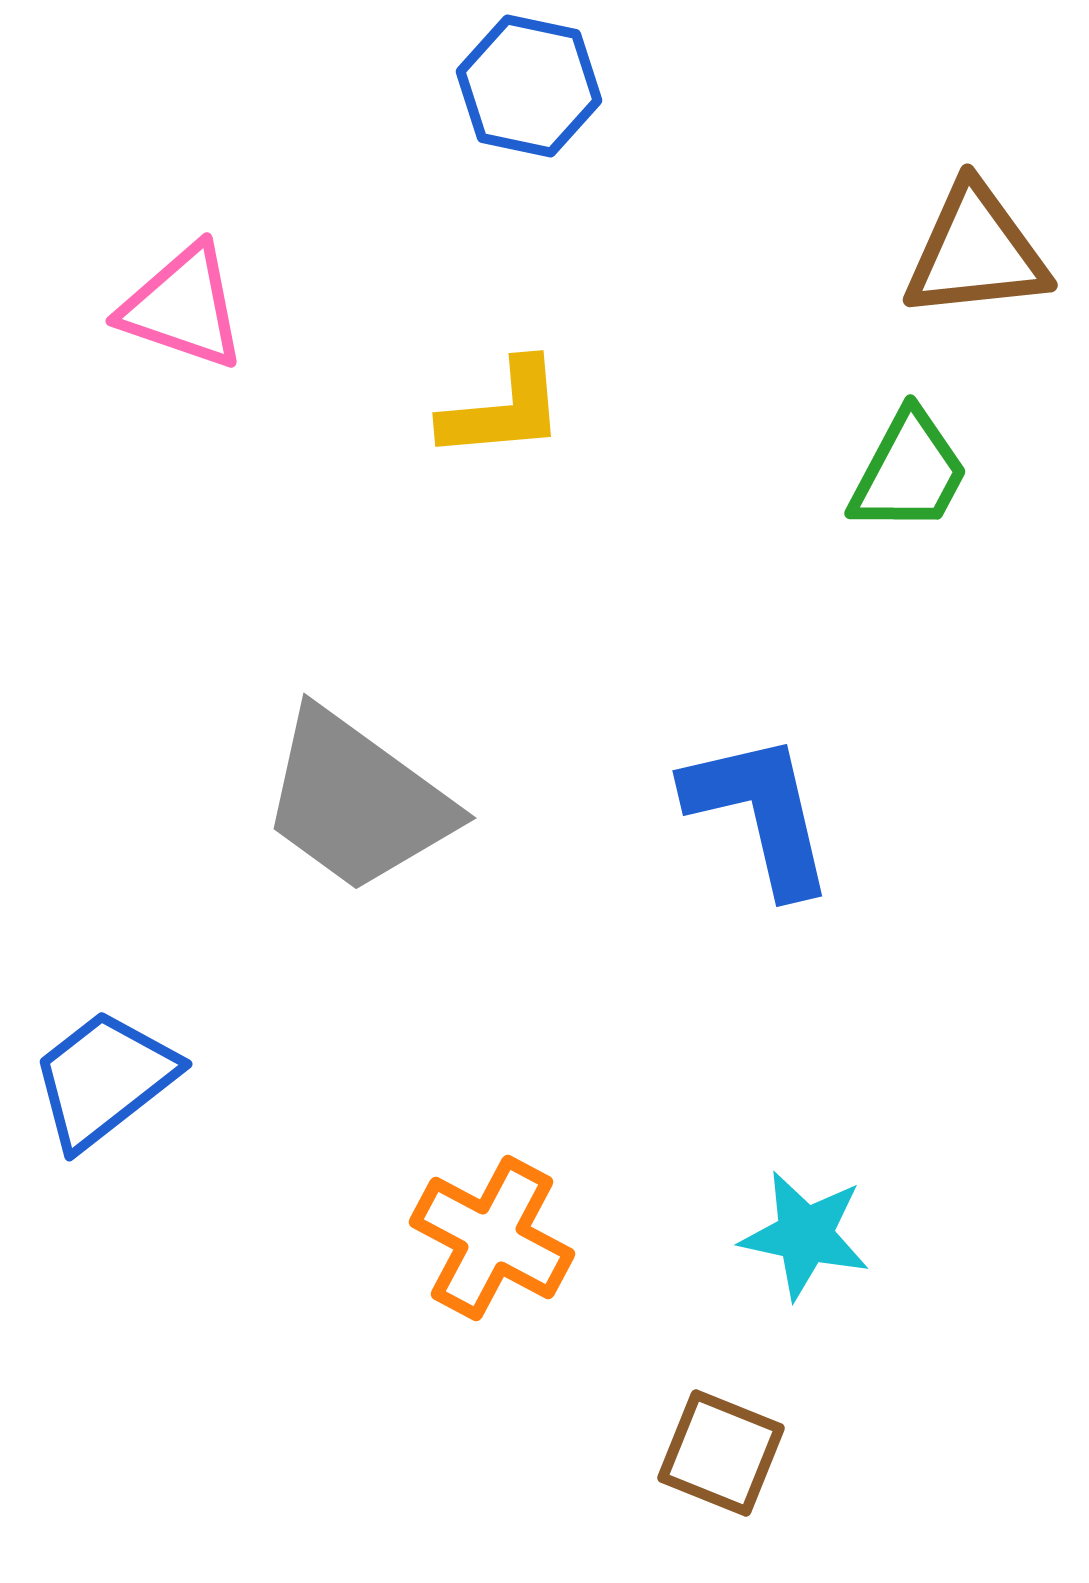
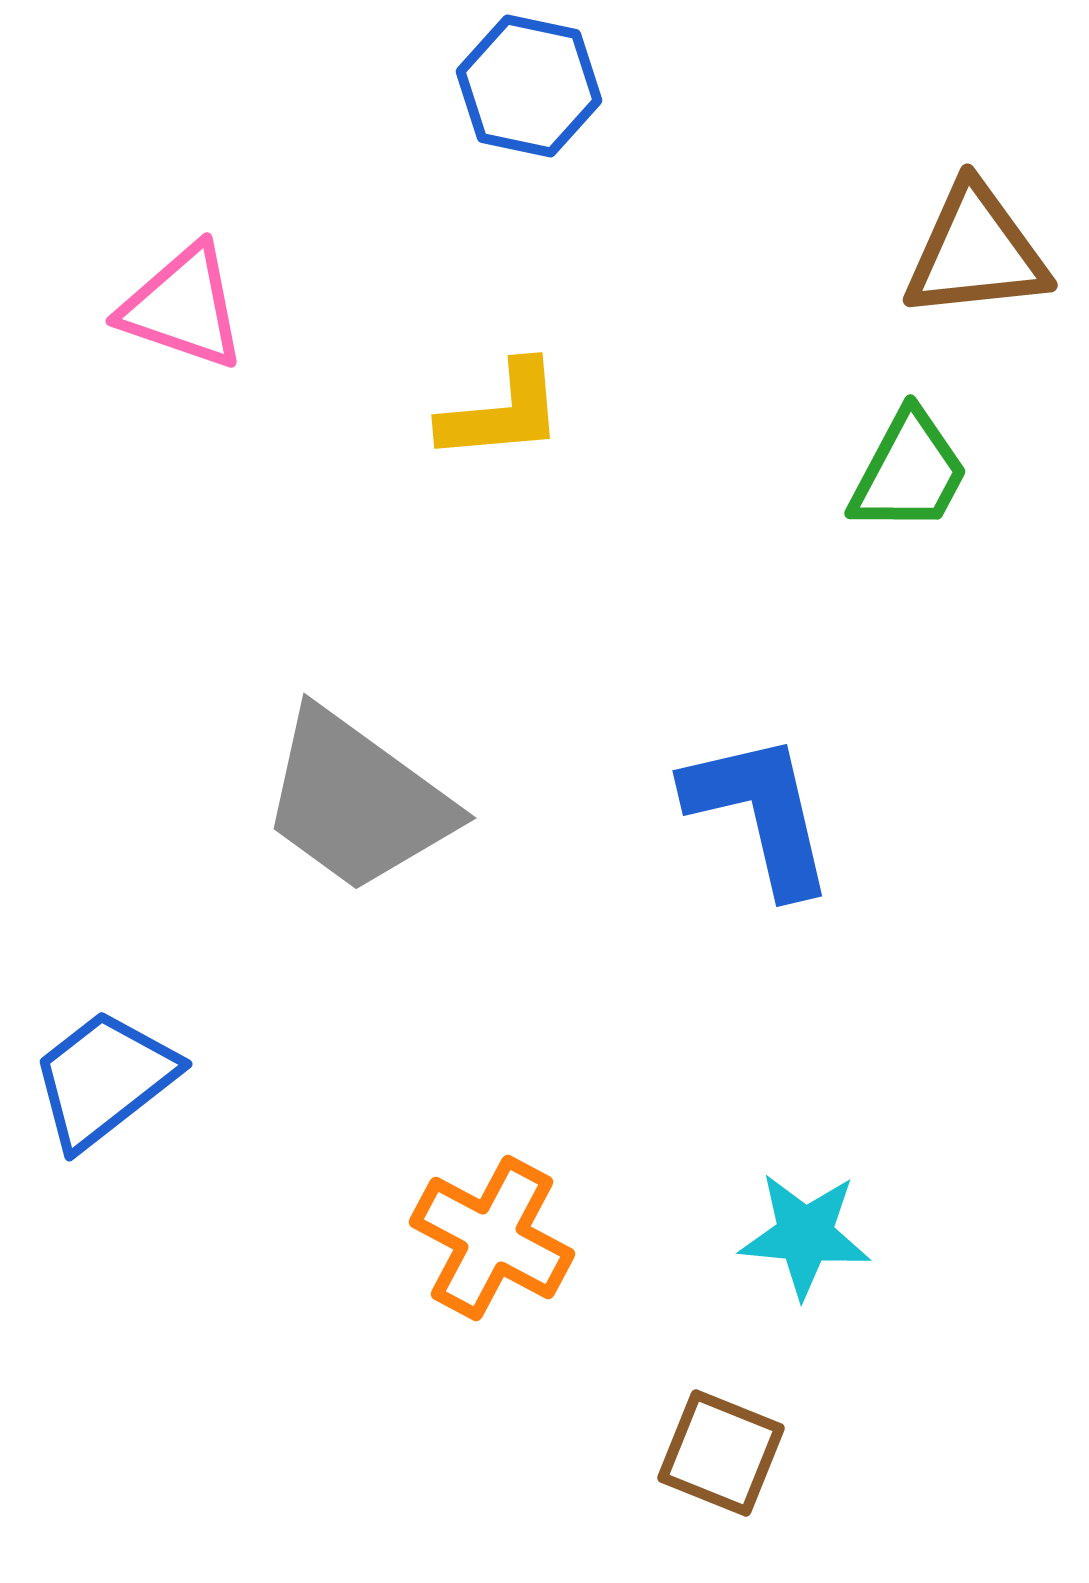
yellow L-shape: moved 1 px left, 2 px down
cyan star: rotated 7 degrees counterclockwise
